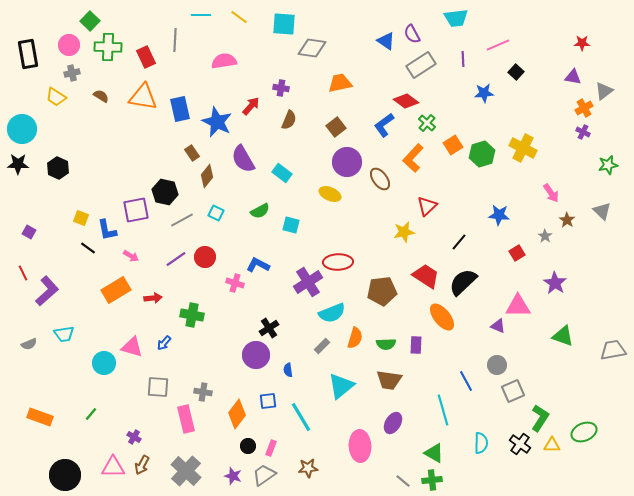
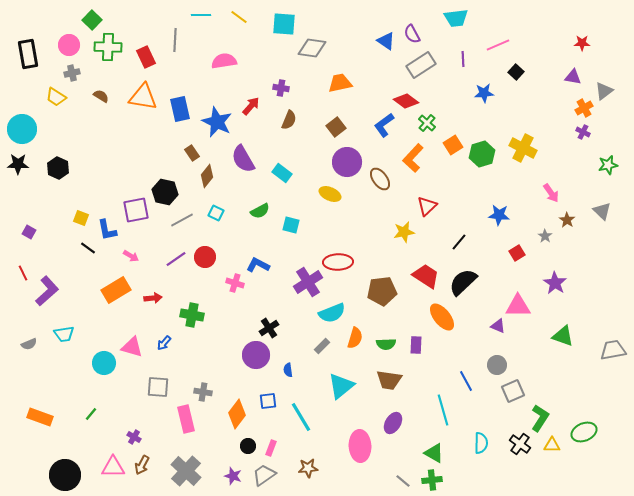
green square at (90, 21): moved 2 px right, 1 px up
